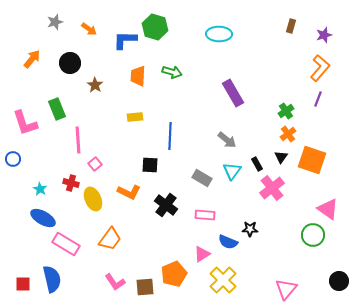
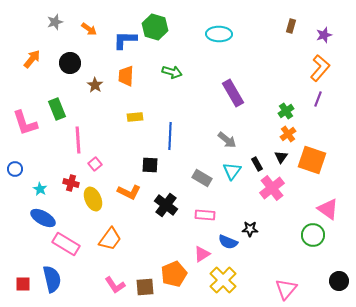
orange trapezoid at (138, 76): moved 12 px left
blue circle at (13, 159): moved 2 px right, 10 px down
pink L-shape at (115, 282): moved 3 px down
